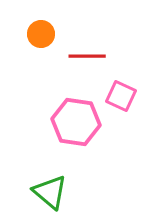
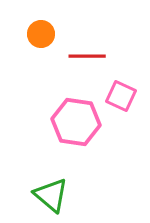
green triangle: moved 1 px right, 3 px down
